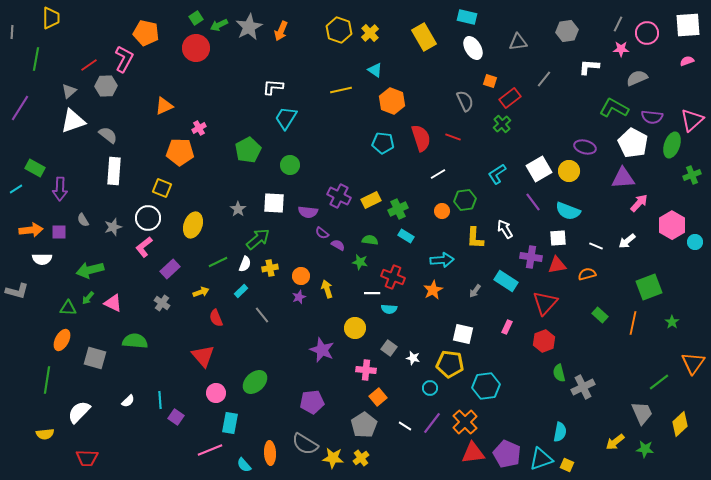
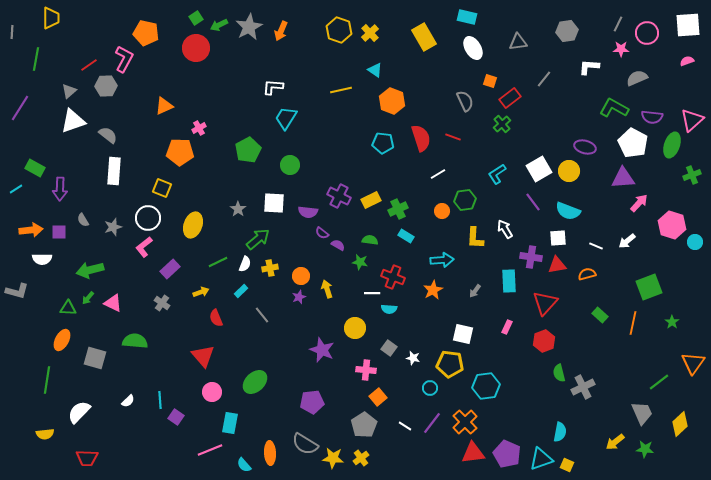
pink hexagon at (672, 225): rotated 12 degrees counterclockwise
cyan rectangle at (506, 281): moved 3 px right; rotated 55 degrees clockwise
pink circle at (216, 393): moved 4 px left, 1 px up
